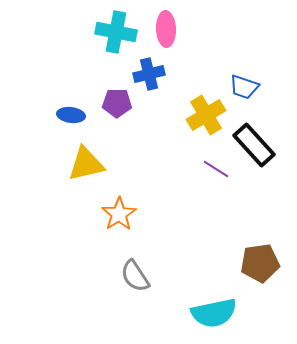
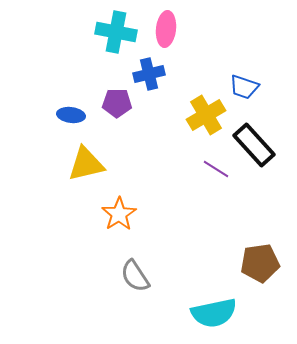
pink ellipse: rotated 8 degrees clockwise
